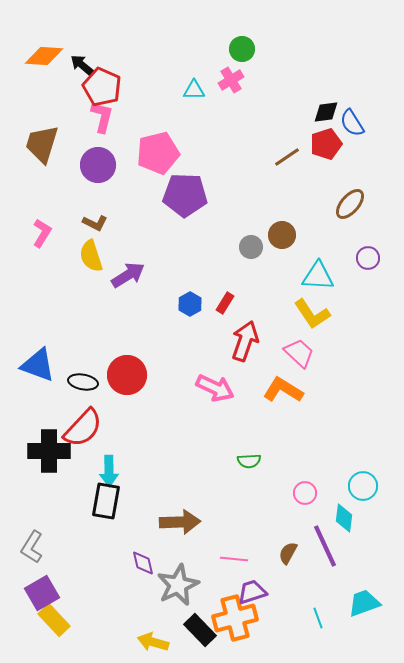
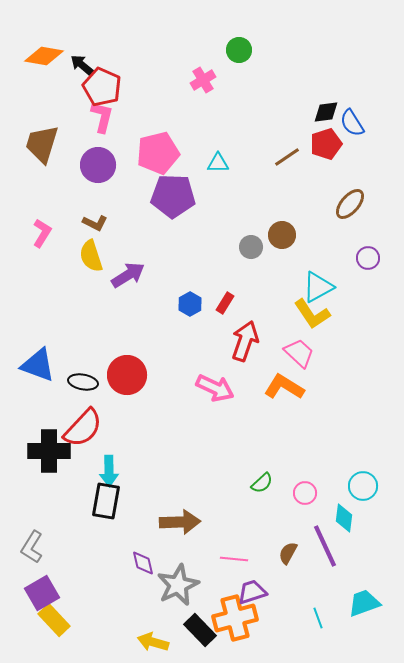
green circle at (242, 49): moved 3 px left, 1 px down
orange diamond at (44, 56): rotated 6 degrees clockwise
pink cross at (231, 80): moved 28 px left
cyan triangle at (194, 90): moved 24 px right, 73 px down
purple pentagon at (185, 195): moved 12 px left, 1 px down
cyan triangle at (318, 276): moved 11 px down; rotated 32 degrees counterclockwise
orange L-shape at (283, 390): moved 1 px right, 3 px up
green semicircle at (249, 461): moved 13 px right, 22 px down; rotated 40 degrees counterclockwise
